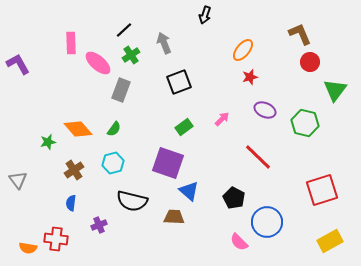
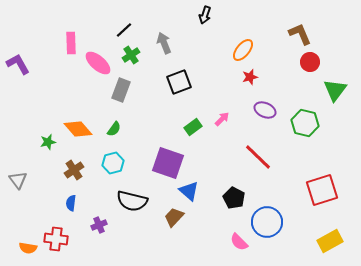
green rectangle: moved 9 px right
brown trapezoid: rotated 50 degrees counterclockwise
